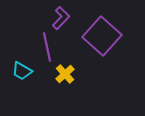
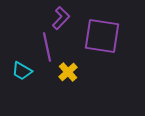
purple square: rotated 33 degrees counterclockwise
yellow cross: moved 3 px right, 2 px up
